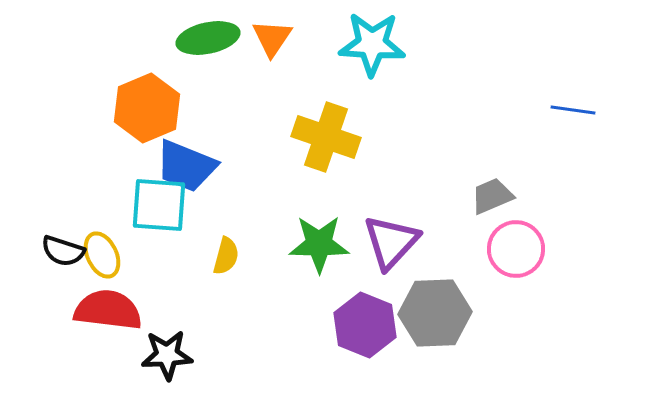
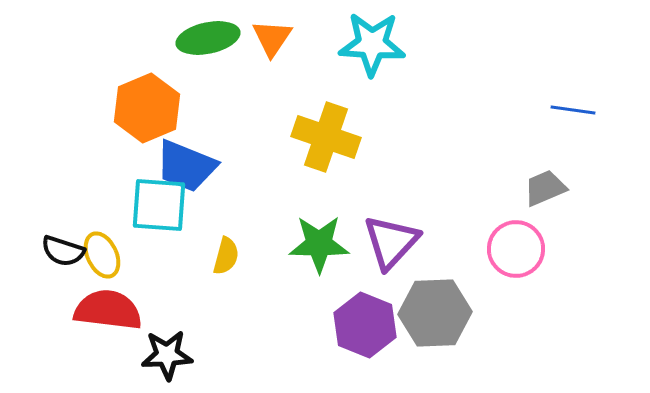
gray trapezoid: moved 53 px right, 8 px up
